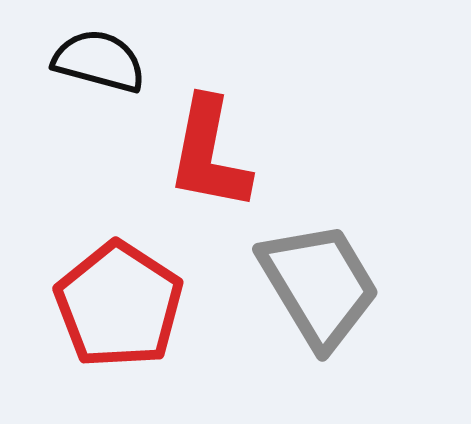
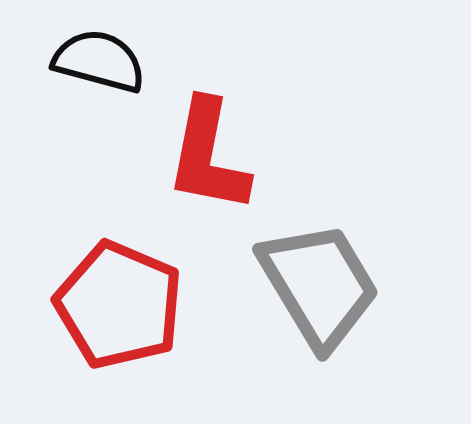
red L-shape: moved 1 px left, 2 px down
red pentagon: rotated 10 degrees counterclockwise
